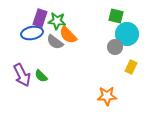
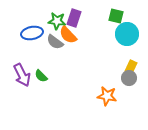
purple rectangle: moved 34 px right
gray circle: moved 14 px right, 31 px down
orange star: rotated 12 degrees clockwise
